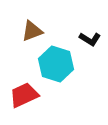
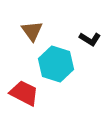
brown triangle: rotated 45 degrees counterclockwise
red trapezoid: moved 2 px up; rotated 52 degrees clockwise
